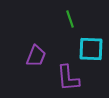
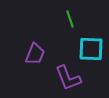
purple trapezoid: moved 1 px left, 2 px up
purple L-shape: rotated 16 degrees counterclockwise
